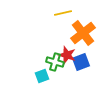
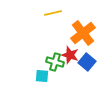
yellow line: moved 10 px left
red star: moved 3 px right
blue square: moved 6 px right; rotated 30 degrees counterclockwise
cyan square: rotated 24 degrees clockwise
